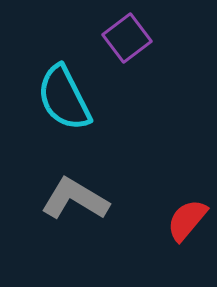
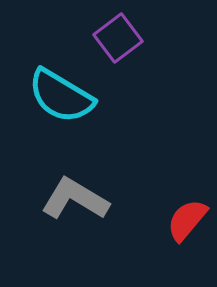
purple square: moved 9 px left
cyan semicircle: moved 3 px left, 2 px up; rotated 32 degrees counterclockwise
